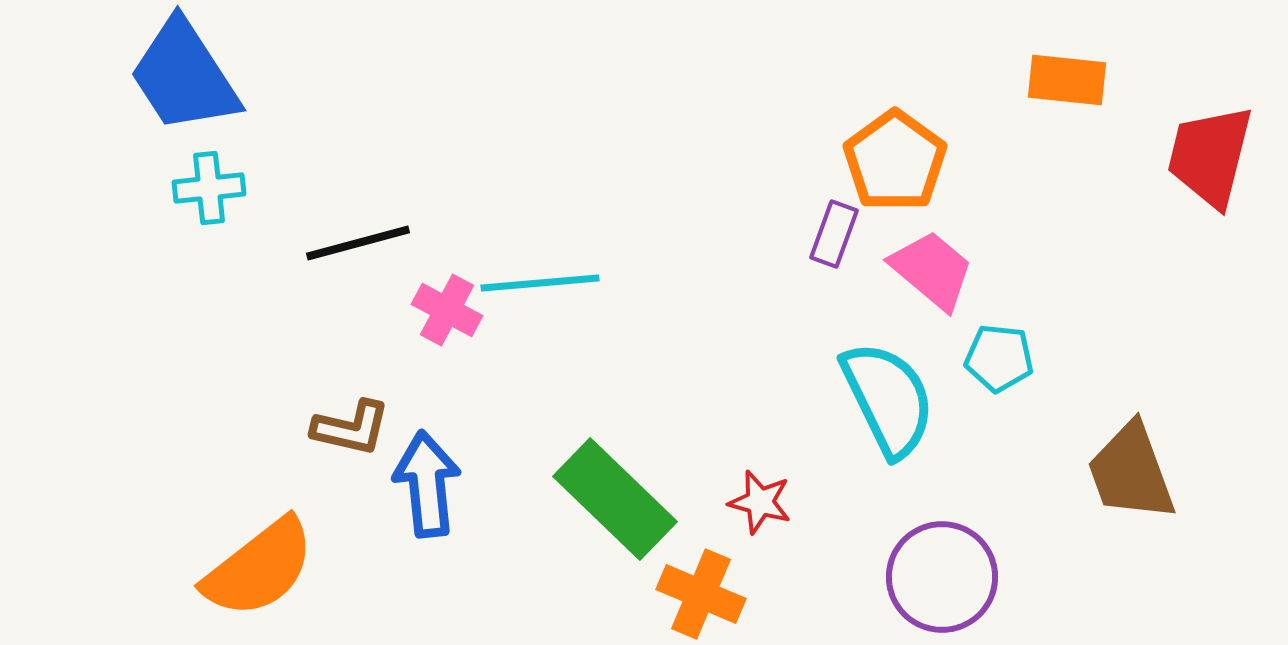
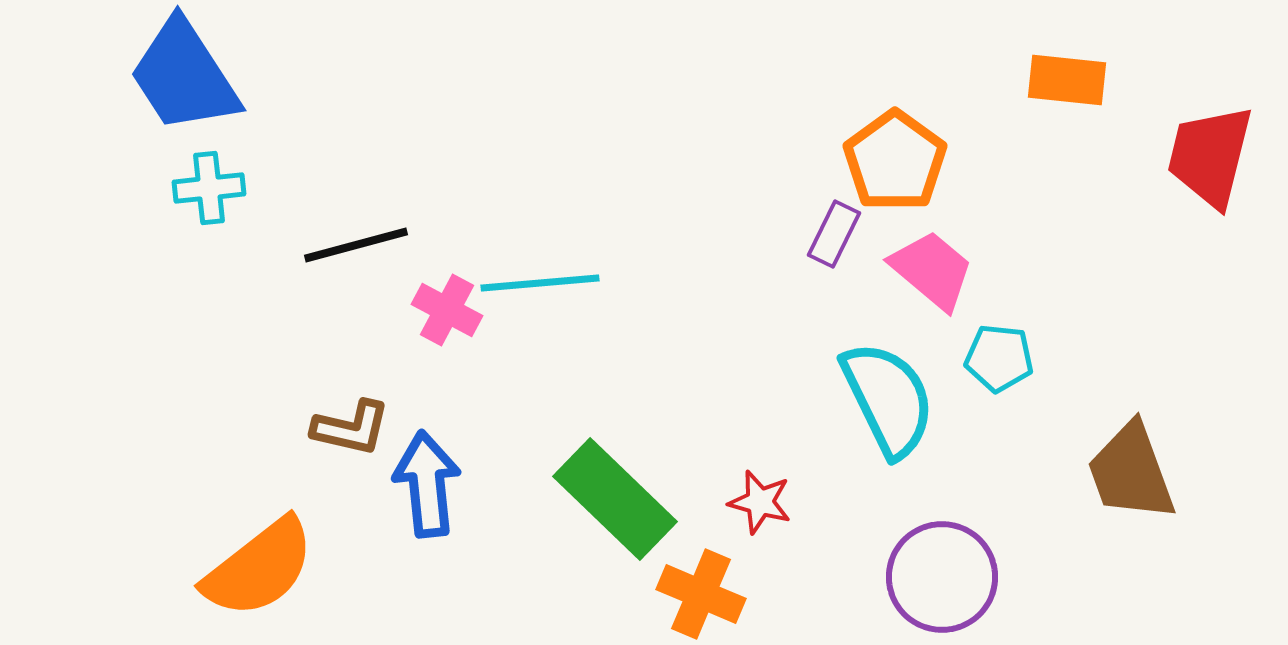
purple rectangle: rotated 6 degrees clockwise
black line: moved 2 px left, 2 px down
